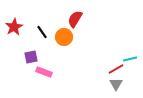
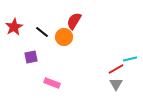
red semicircle: moved 1 px left, 2 px down
black line: rotated 16 degrees counterclockwise
pink rectangle: moved 8 px right, 11 px down
